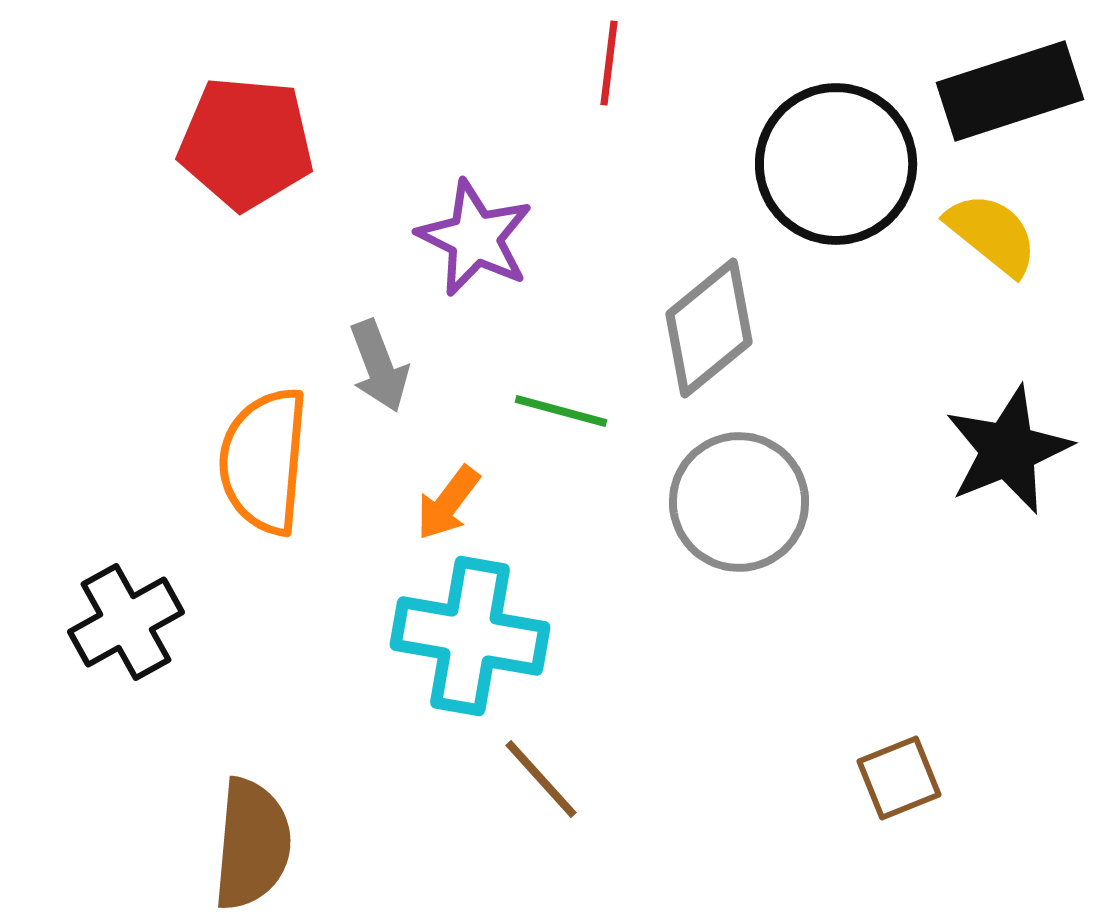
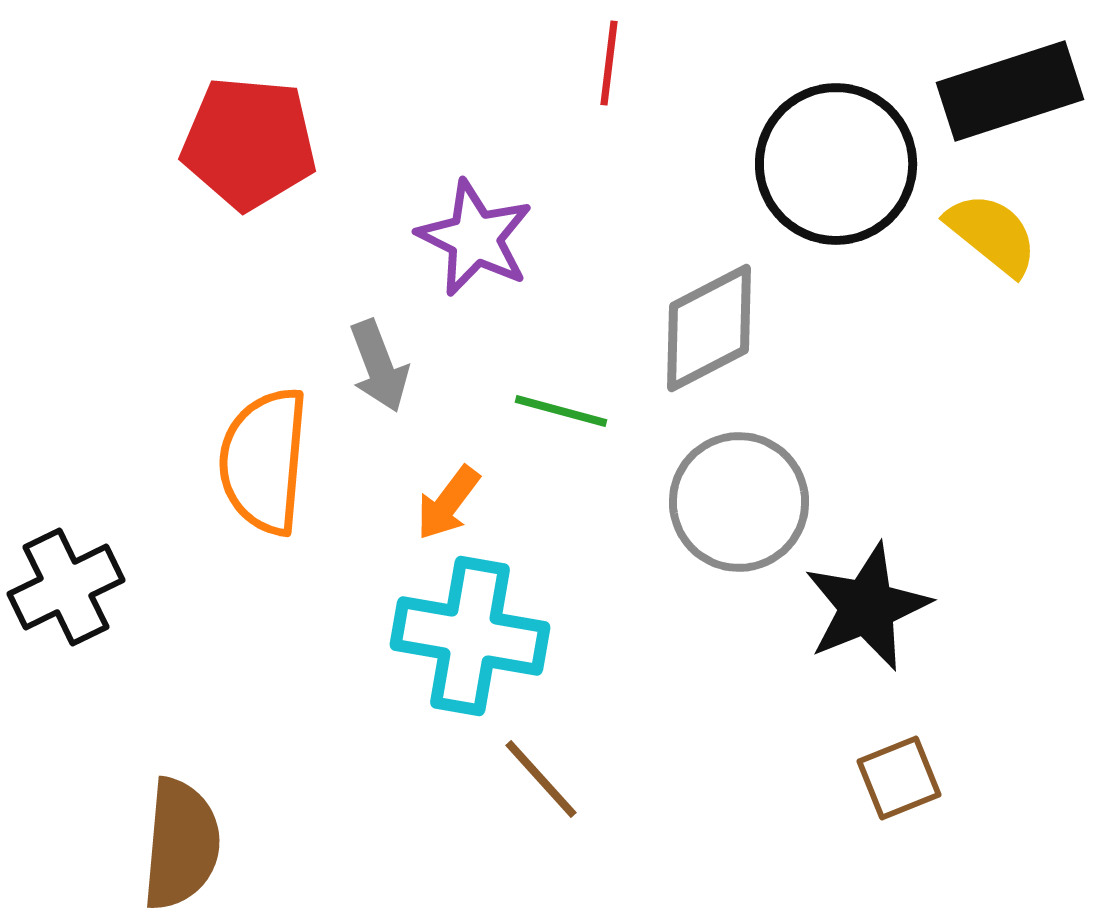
red pentagon: moved 3 px right
gray diamond: rotated 12 degrees clockwise
black star: moved 141 px left, 157 px down
black cross: moved 60 px left, 35 px up; rotated 3 degrees clockwise
brown semicircle: moved 71 px left
